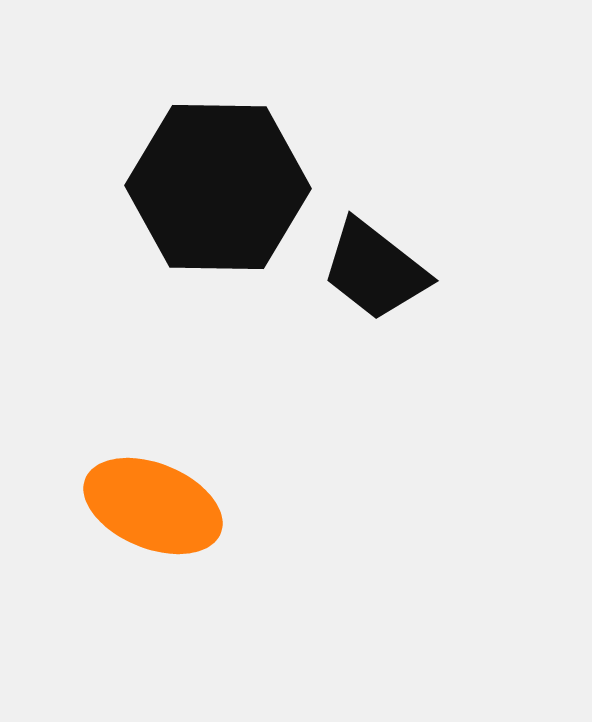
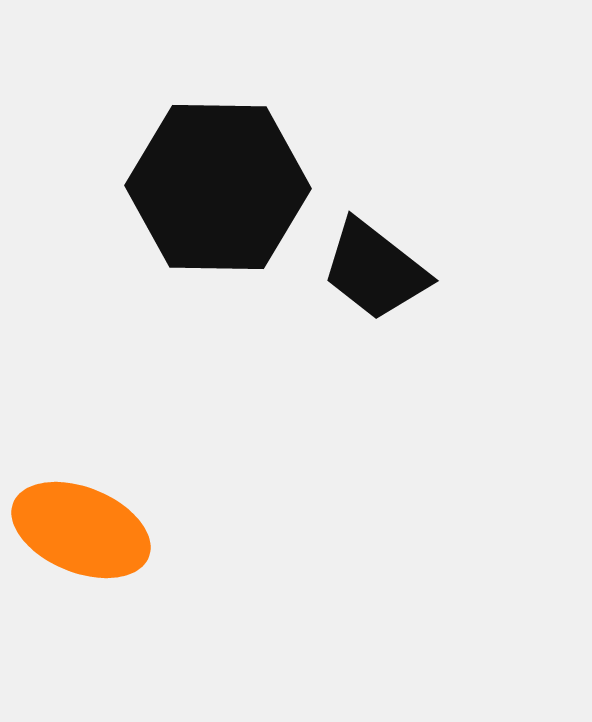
orange ellipse: moved 72 px left, 24 px down
